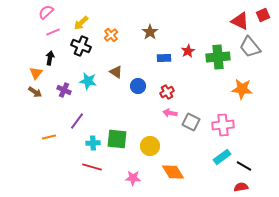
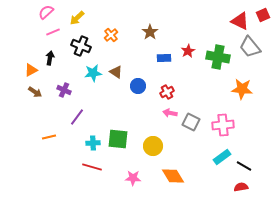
yellow arrow: moved 4 px left, 5 px up
green cross: rotated 15 degrees clockwise
orange triangle: moved 5 px left, 3 px up; rotated 24 degrees clockwise
cyan star: moved 5 px right, 8 px up; rotated 18 degrees counterclockwise
purple line: moved 4 px up
green square: moved 1 px right
yellow circle: moved 3 px right
orange diamond: moved 4 px down
